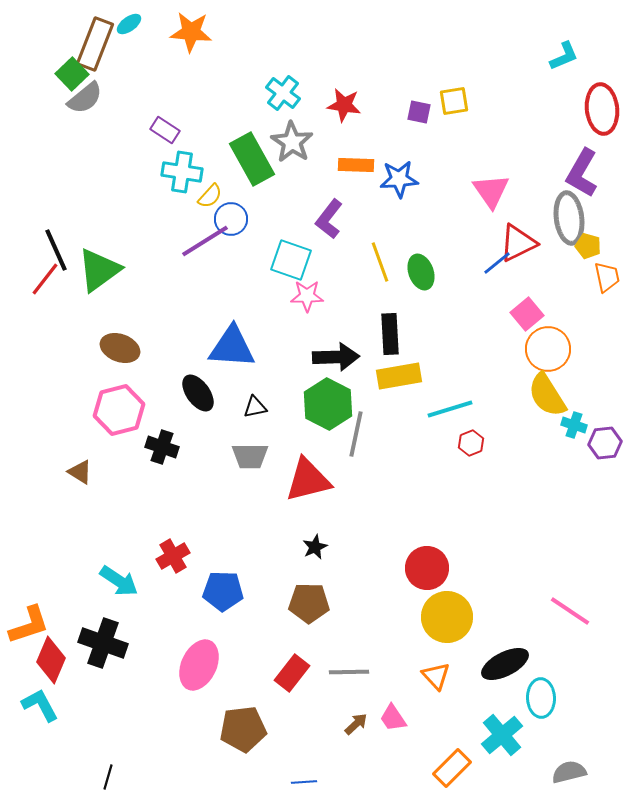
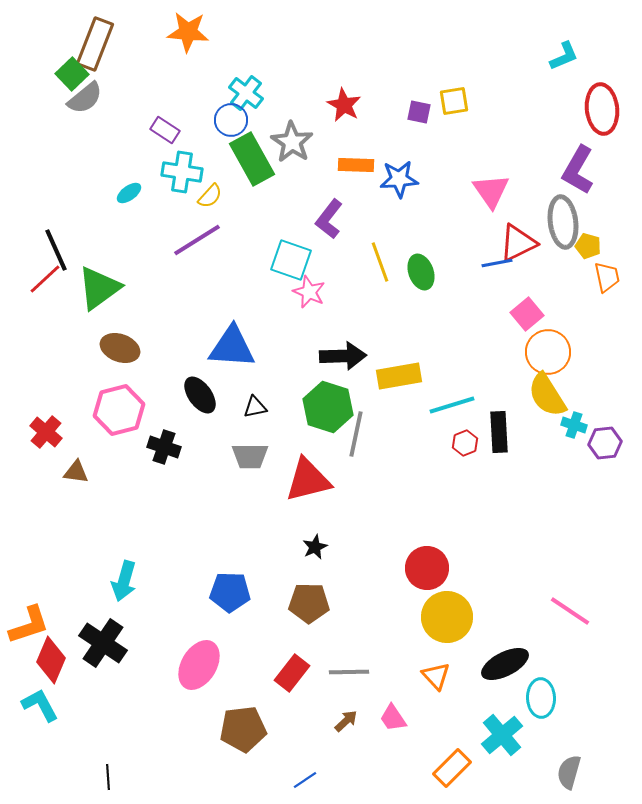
cyan ellipse at (129, 24): moved 169 px down
orange star at (191, 32): moved 3 px left
cyan cross at (283, 93): moved 37 px left
red star at (344, 105): rotated 20 degrees clockwise
purple L-shape at (582, 173): moved 4 px left, 3 px up
gray ellipse at (569, 218): moved 6 px left, 4 px down
blue circle at (231, 219): moved 99 px up
purple line at (205, 241): moved 8 px left, 1 px up
blue line at (497, 263): rotated 28 degrees clockwise
green triangle at (99, 270): moved 18 px down
red line at (45, 279): rotated 9 degrees clockwise
pink star at (307, 296): moved 2 px right, 4 px up; rotated 24 degrees clockwise
black rectangle at (390, 334): moved 109 px right, 98 px down
orange circle at (548, 349): moved 3 px down
black arrow at (336, 357): moved 7 px right, 1 px up
black ellipse at (198, 393): moved 2 px right, 2 px down
green hexagon at (328, 404): moved 3 px down; rotated 9 degrees counterclockwise
cyan line at (450, 409): moved 2 px right, 4 px up
red hexagon at (471, 443): moved 6 px left
black cross at (162, 447): moved 2 px right
brown triangle at (80, 472): moved 4 px left; rotated 24 degrees counterclockwise
red cross at (173, 556): moved 127 px left, 124 px up; rotated 20 degrees counterclockwise
cyan arrow at (119, 581): moved 5 px right; rotated 72 degrees clockwise
blue pentagon at (223, 591): moved 7 px right, 1 px down
black cross at (103, 643): rotated 15 degrees clockwise
pink ellipse at (199, 665): rotated 6 degrees clockwise
brown arrow at (356, 724): moved 10 px left, 3 px up
gray semicircle at (569, 772): rotated 60 degrees counterclockwise
black line at (108, 777): rotated 20 degrees counterclockwise
blue line at (304, 782): moved 1 px right, 2 px up; rotated 30 degrees counterclockwise
